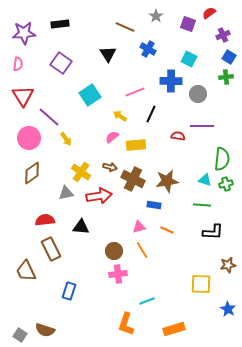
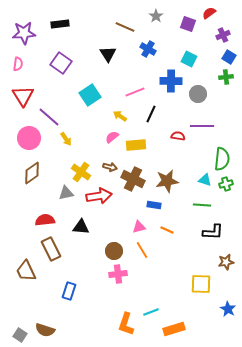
brown star at (228, 265): moved 2 px left, 3 px up
cyan line at (147, 301): moved 4 px right, 11 px down
